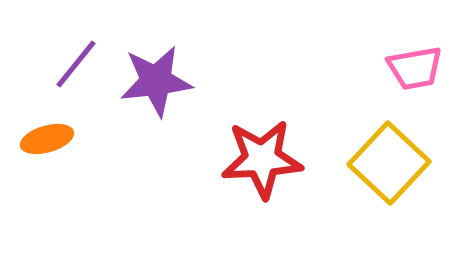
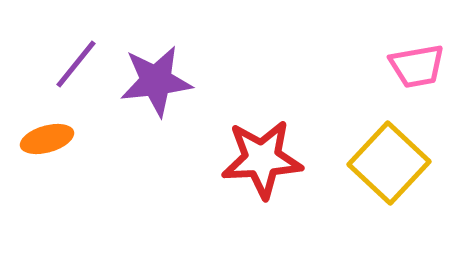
pink trapezoid: moved 2 px right, 2 px up
